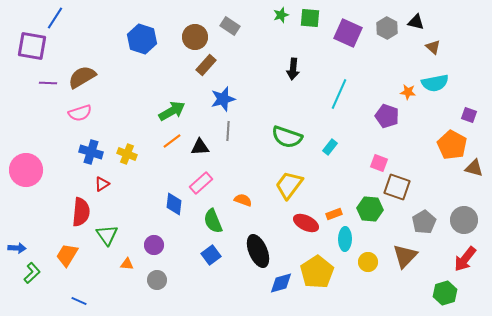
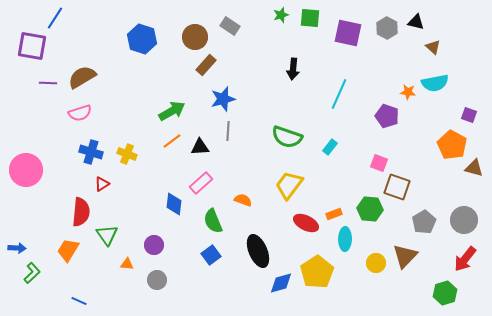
purple square at (348, 33): rotated 12 degrees counterclockwise
orange trapezoid at (67, 255): moved 1 px right, 5 px up
yellow circle at (368, 262): moved 8 px right, 1 px down
